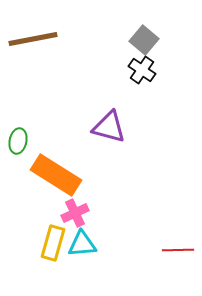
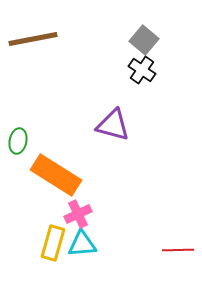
purple triangle: moved 4 px right, 2 px up
pink cross: moved 3 px right, 1 px down
